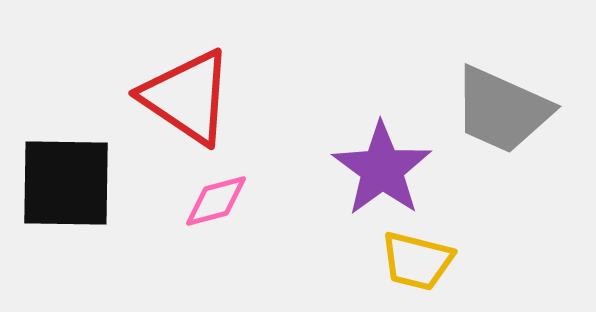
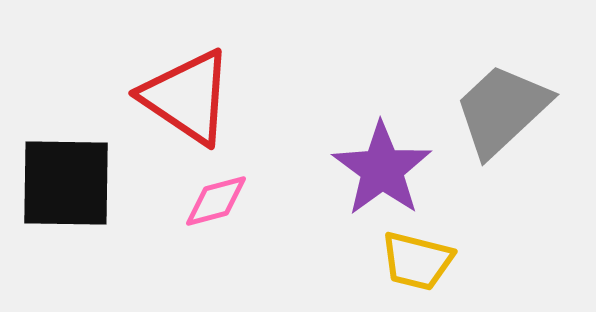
gray trapezoid: rotated 113 degrees clockwise
